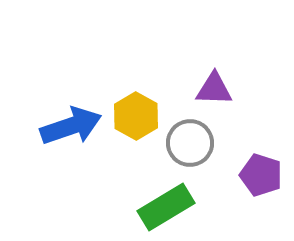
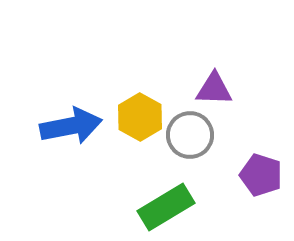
yellow hexagon: moved 4 px right, 1 px down
blue arrow: rotated 8 degrees clockwise
gray circle: moved 8 px up
